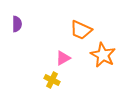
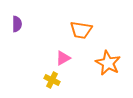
orange trapezoid: rotated 15 degrees counterclockwise
orange star: moved 5 px right, 8 px down
